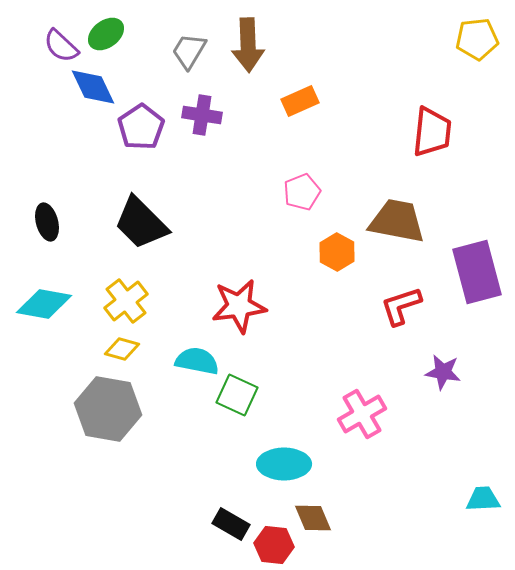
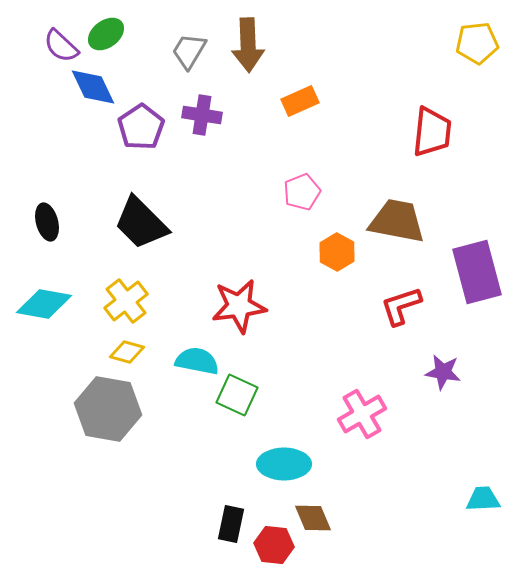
yellow pentagon: moved 4 px down
yellow diamond: moved 5 px right, 3 px down
black rectangle: rotated 72 degrees clockwise
